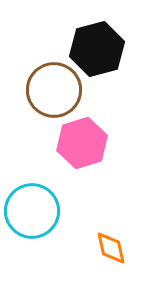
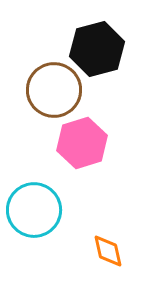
cyan circle: moved 2 px right, 1 px up
orange diamond: moved 3 px left, 3 px down
